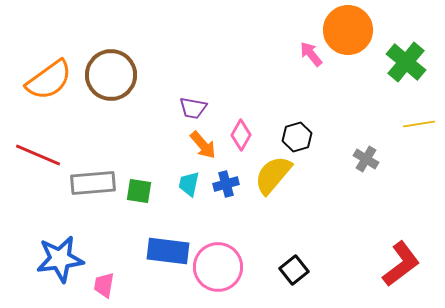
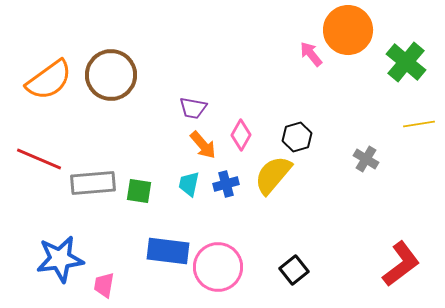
red line: moved 1 px right, 4 px down
